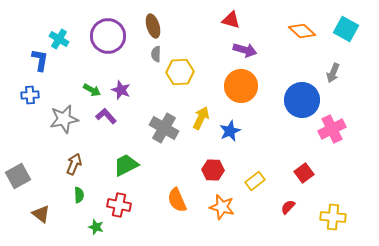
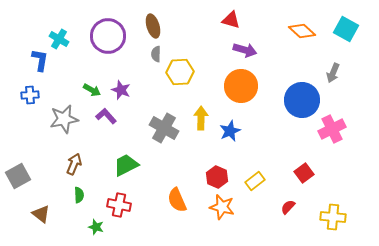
yellow arrow: rotated 25 degrees counterclockwise
red hexagon: moved 4 px right, 7 px down; rotated 20 degrees clockwise
